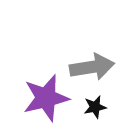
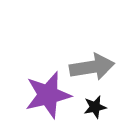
purple star: moved 2 px right, 3 px up
